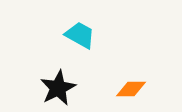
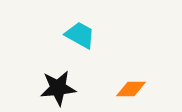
black star: rotated 21 degrees clockwise
